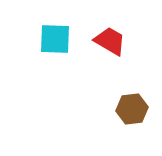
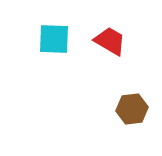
cyan square: moved 1 px left
